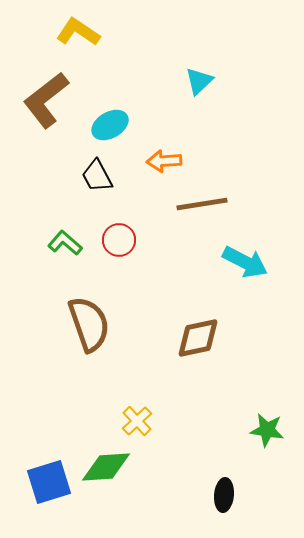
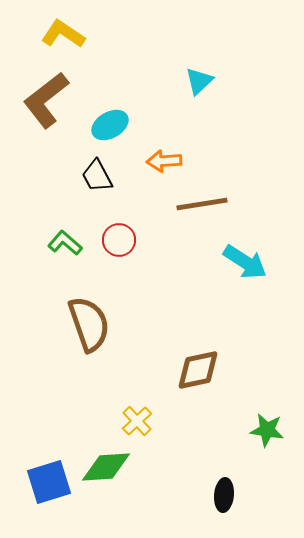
yellow L-shape: moved 15 px left, 2 px down
cyan arrow: rotated 6 degrees clockwise
brown diamond: moved 32 px down
